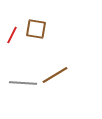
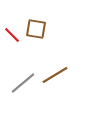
red line: rotated 72 degrees counterclockwise
gray line: rotated 44 degrees counterclockwise
